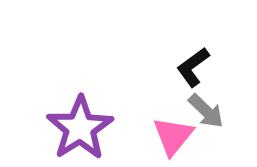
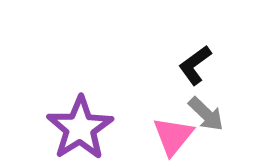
black L-shape: moved 2 px right, 2 px up
gray arrow: moved 3 px down
